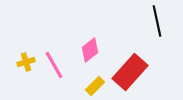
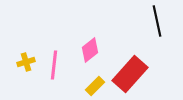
pink line: rotated 36 degrees clockwise
red rectangle: moved 2 px down
